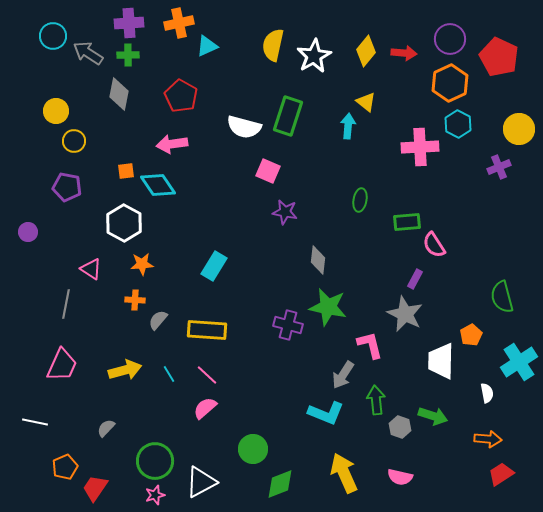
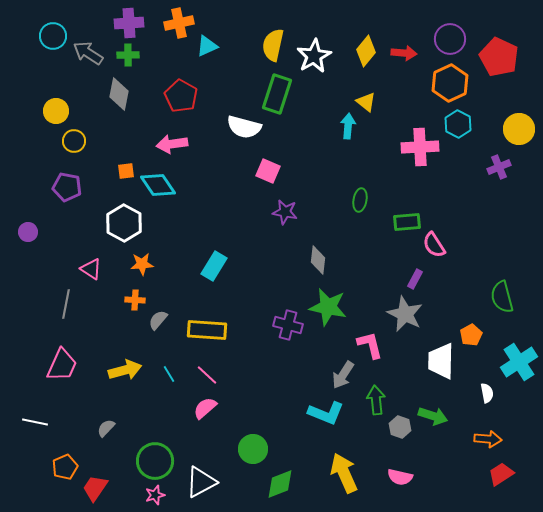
green rectangle at (288, 116): moved 11 px left, 22 px up
